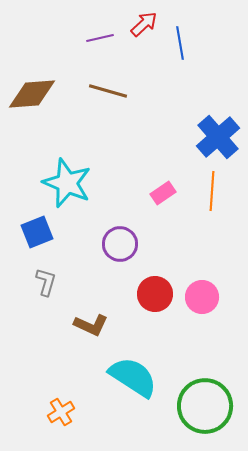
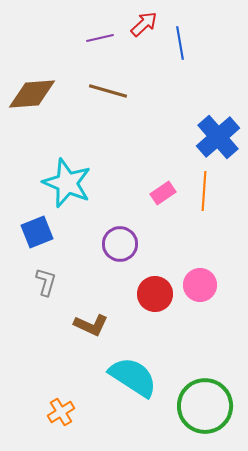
orange line: moved 8 px left
pink circle: moved 2 px left, 12 px up
